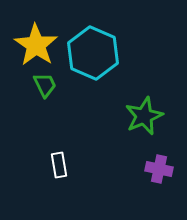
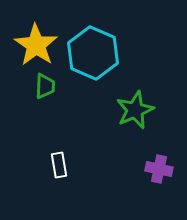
green trapezoid: moved 1 px down; rotated 28 degrees clockwise
green star: moved 9 px left, 6 px up
